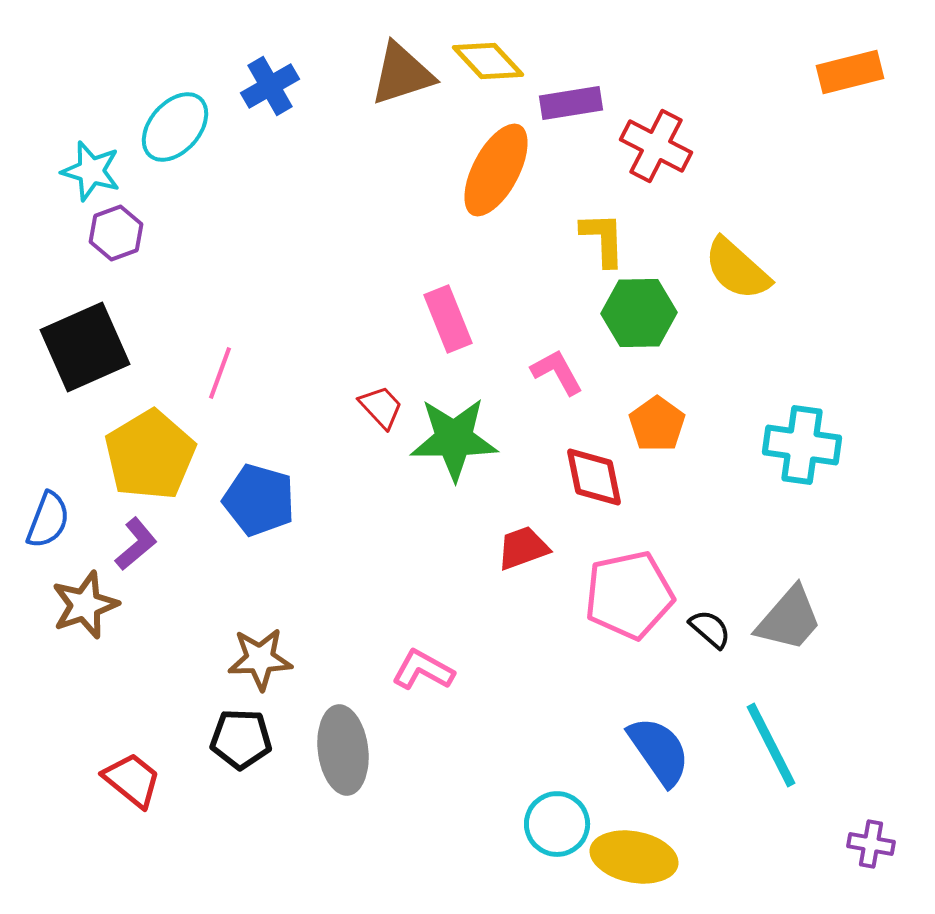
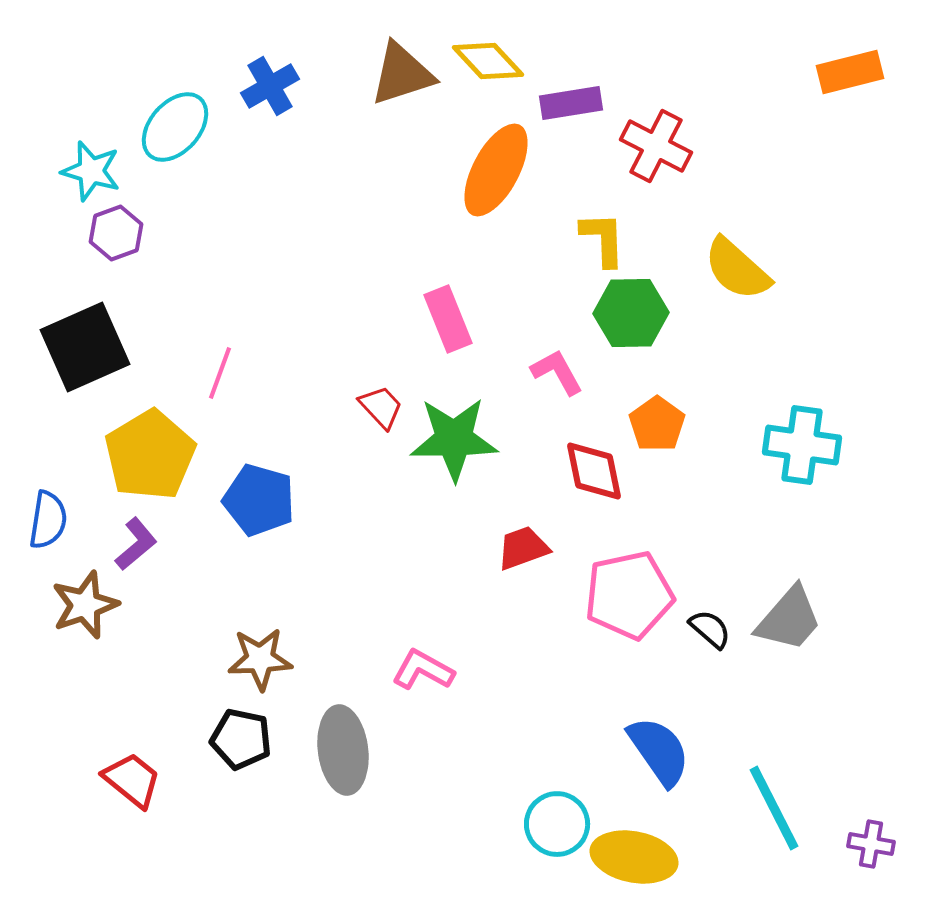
green hexagon at (639, 313): moved 8 px left
red diamond at (594, 477): moved 6 px up
blue semicircle at (48, 520): rotated 12 degrees counterclockwise
black pentagon at (241, 739): rotated 10 degrees clockwise
cyan line at (771, 745): moved 3 px right, 63 px down
